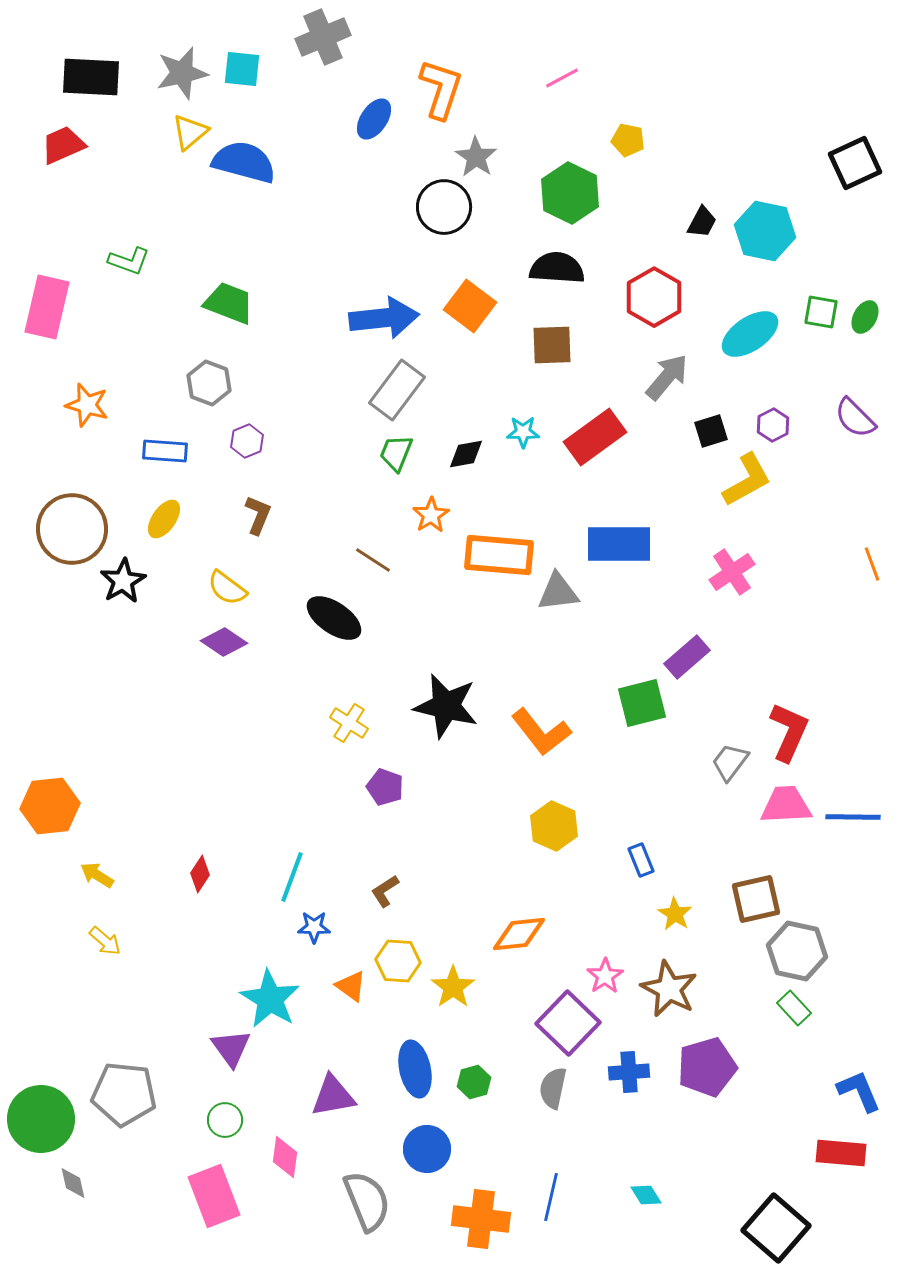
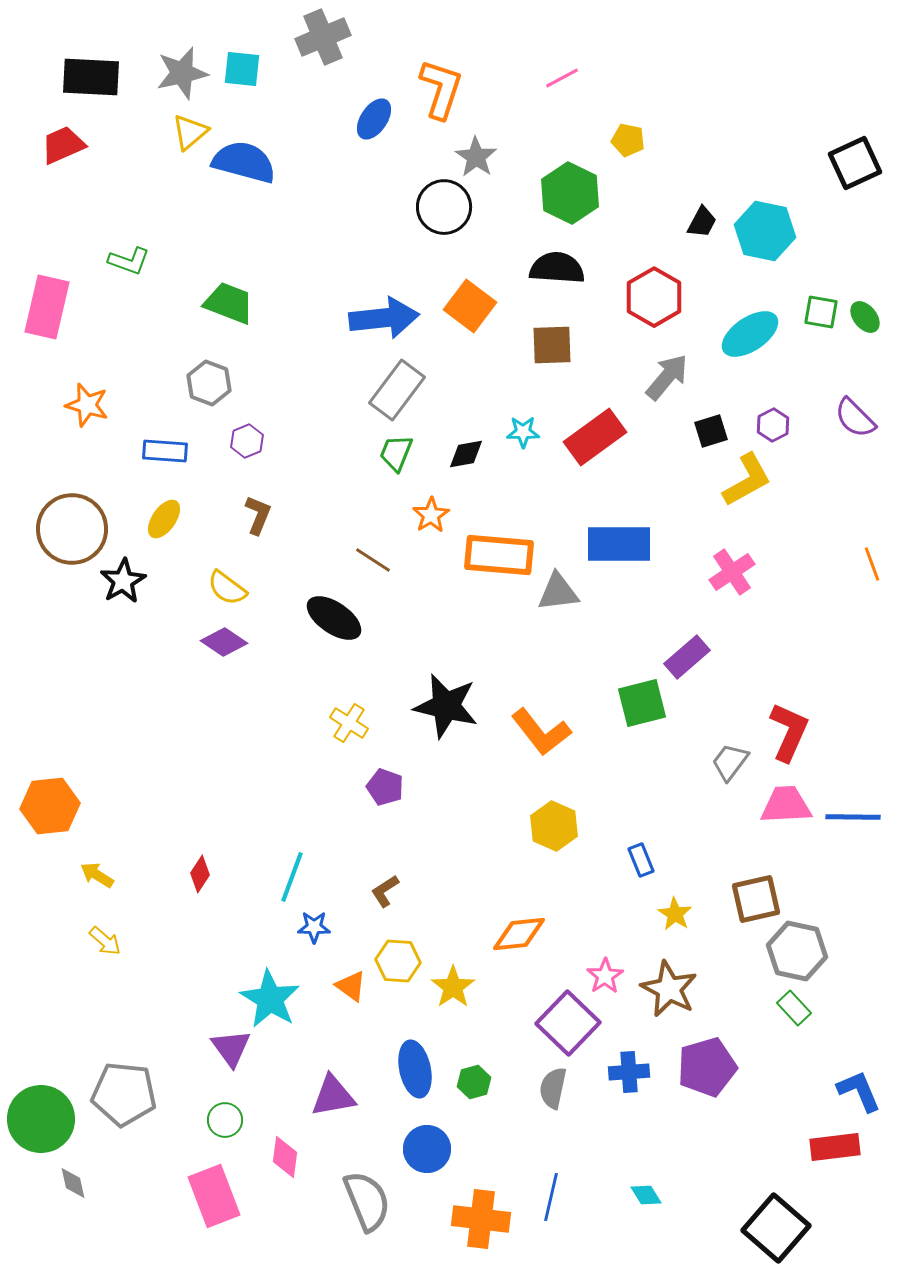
green ellipse at (865, 317): rotated 68 degrees counterclockwise
red rectangle at (841, 1153): moved 6 px left, 6 px up; rotated 12 degrees counterclockwise
